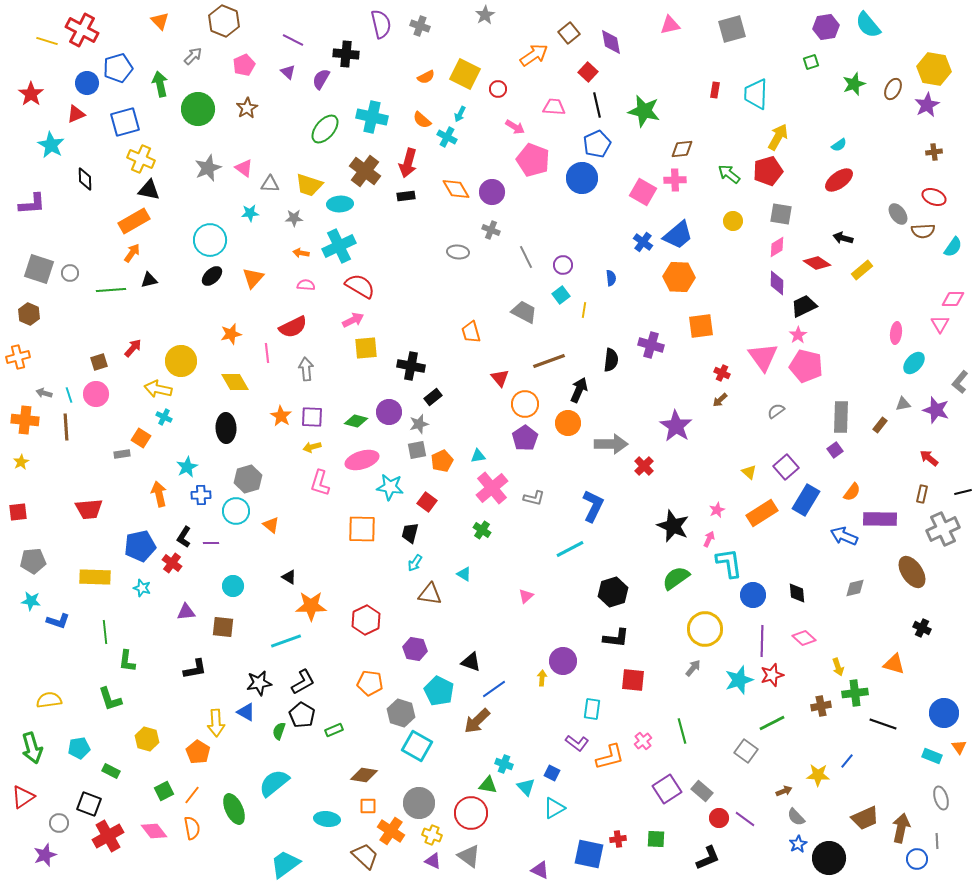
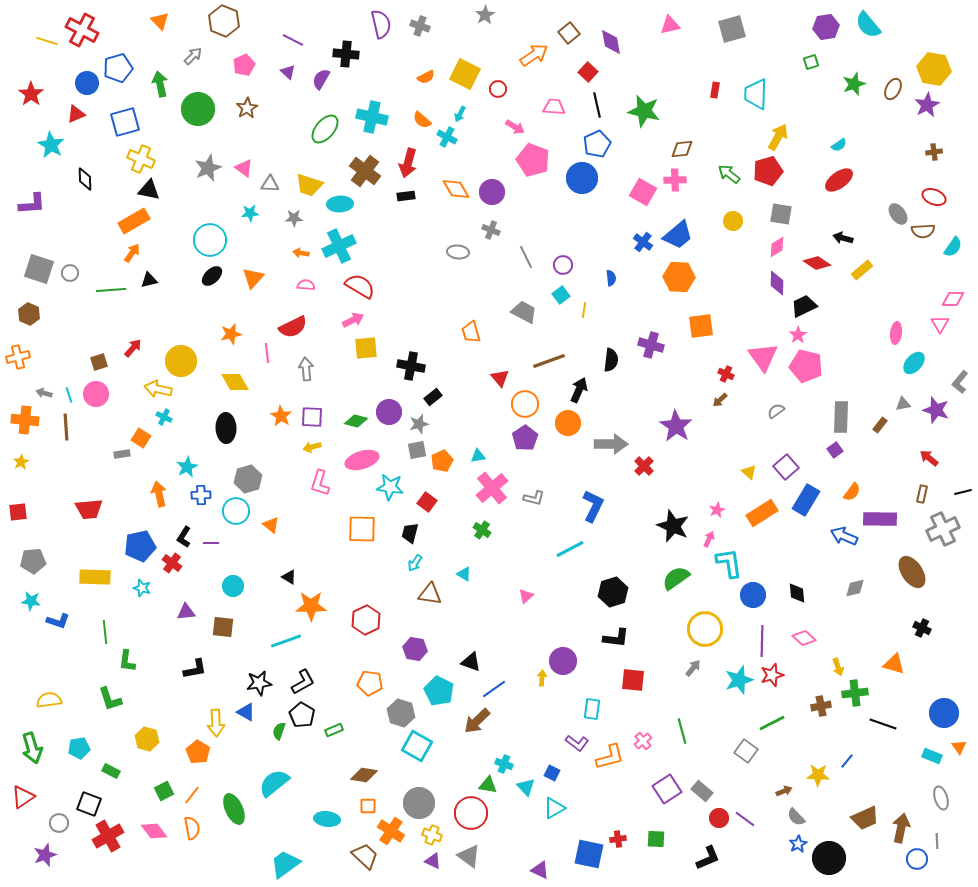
red cross at (722, 373): moved 4 px right, 1 px down
